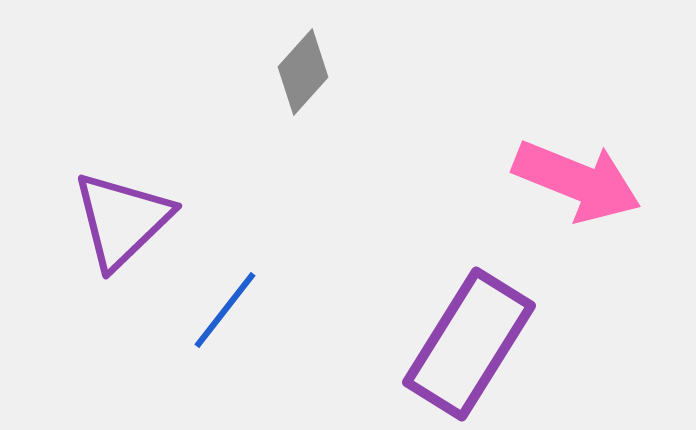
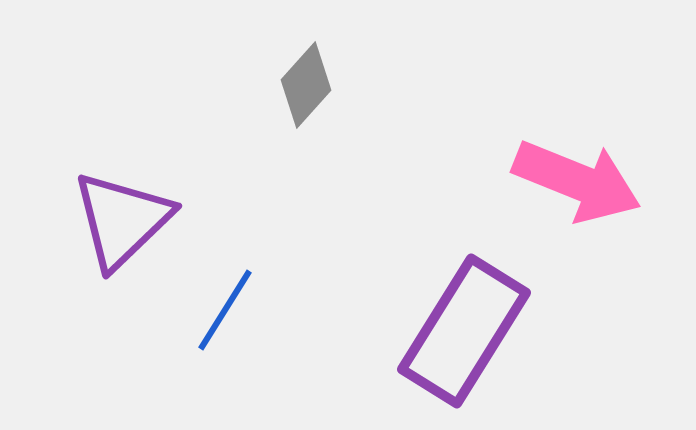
gray diamond: moved 3 px right, 13 px down
blue line: rotated 6 degrees counterclockwise
purple rectangle: moved 5 px left, 13 px up
